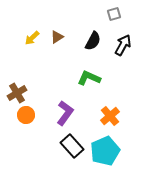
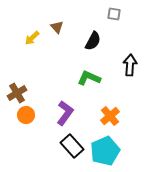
gray square: rotated 24 degrees clockwise
brown triangle: moved 10 px up; rotated 40 degrees counterclockwise
black arrow: moved 7 px right, 20 px down; rotated 25 degrees counterclockwise
